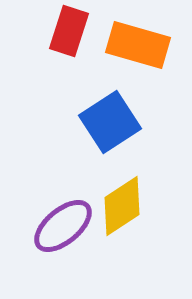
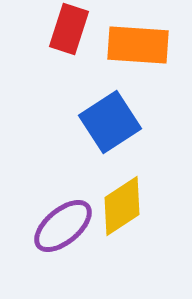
red rectangle: moved 2 px up
orange rectangle: rotated 12 degrees counterclockwise
